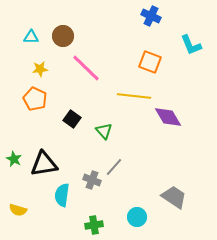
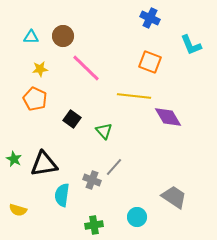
blue cross: moved 1 px left, 2 px down
